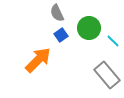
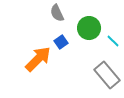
blue square: moved 7 px down
orange arrow: moved 1 px up
